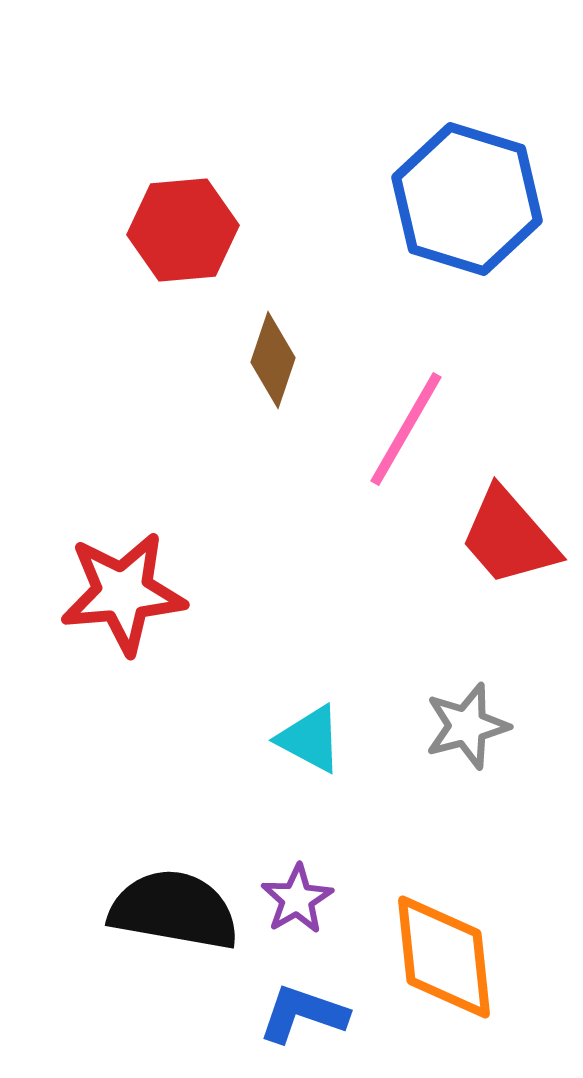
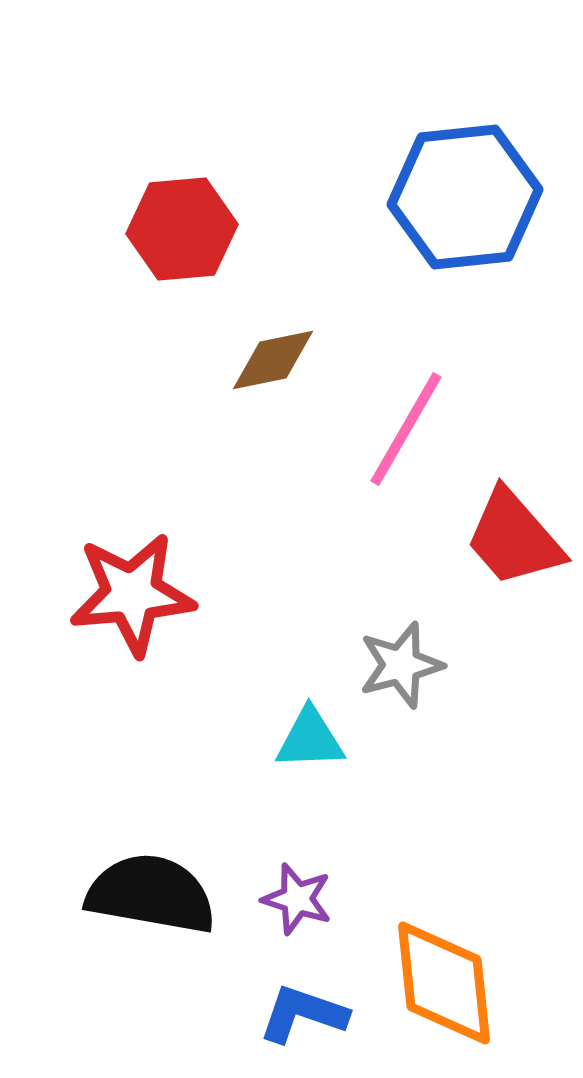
blue hexagon: moved 2 px left, 2 px up; rotated 23 degrees counterclockwise
red hexagon: moved 1 px left, 1 px up
brown diamond: rotated 60 degrees clockwise
red trapezoid: moved 5 px right, 1 px down
red star: moved 9 px right, 1 px down
gray star: moved 66 px left, 61 px up
cyan triangle: rotated 30 degrees counterclockwise
purple star: rotated 24 degrees counterclockwise
black semicircle: moved 23 px left, 16 px up
orange diamond: moved 26 px down
